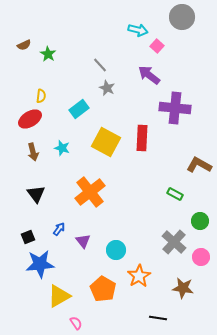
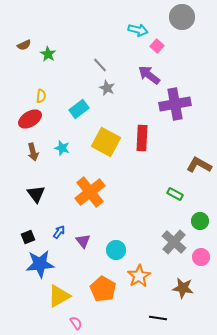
purple cross: moved 4 px up; rotated 16 degrees counterclockwise
blue arrow: moved 3 px down
